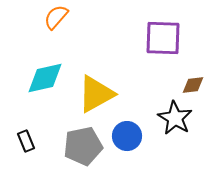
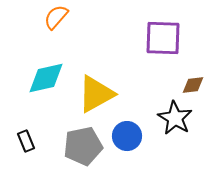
cyan diamond: moved 1 px right
